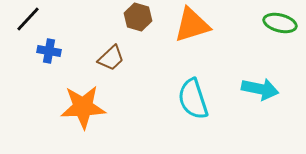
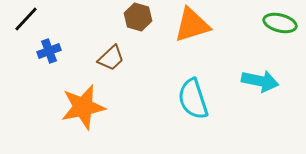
black line: moved 2 px left
blue cross: rotated 30 degrees counterclockwise
cyan arrow: moved 8 px up
orange star: rotated 9 degrees counterclockwise
